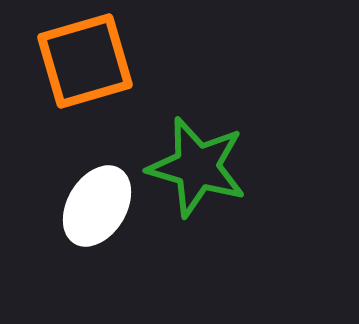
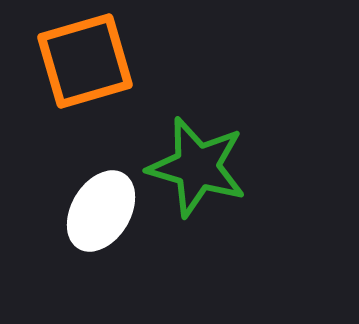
white ellipse: moved 4 px right, 5 px down
